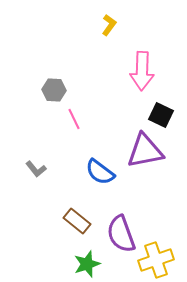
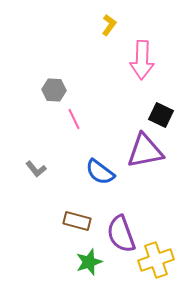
pink arrow: moved 11 px up
brown rectangle: rotated 24 degrees counterclockwise
green star: moved 2 px right, 2 px up
